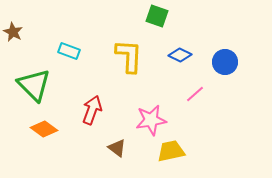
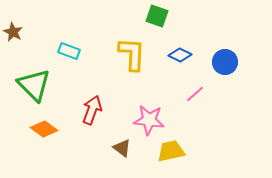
yellow L-shape: moved 3 px right, 2 px up
pink star: moved 2 px left; rotated 16 degrees clockwise
brown triangle: moved 5 px right
